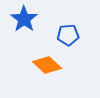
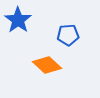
blue star: moved 6 px left, 1 px down
